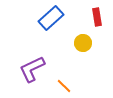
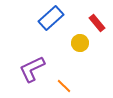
red rectangle: moved 6 px down; rotated 30 degrees counterclockwise
yellow circle: moved 3 px left
